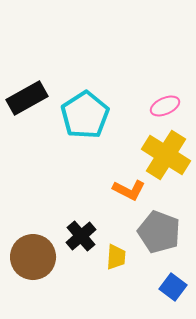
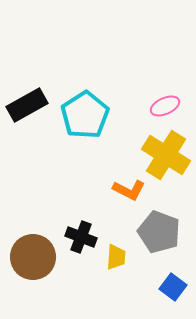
black rectangle: moved 7 px down
black cross: moved 1 px down; rotated 28 degrees counterclockwise
